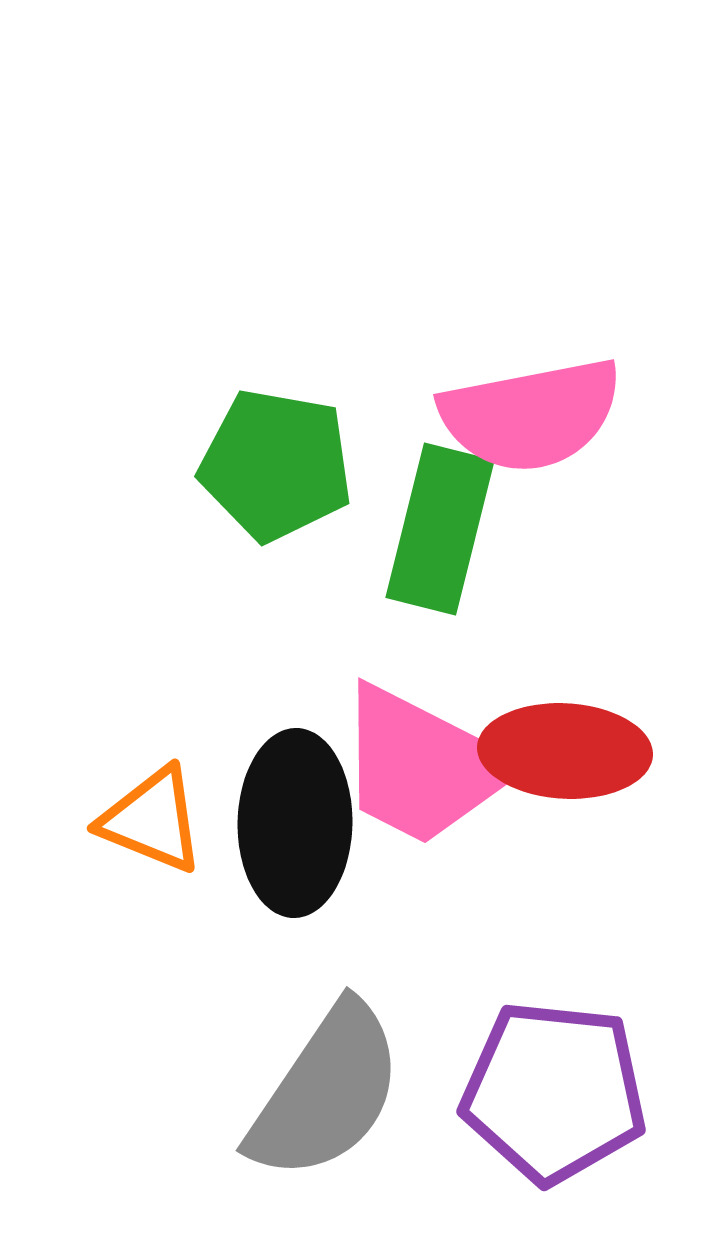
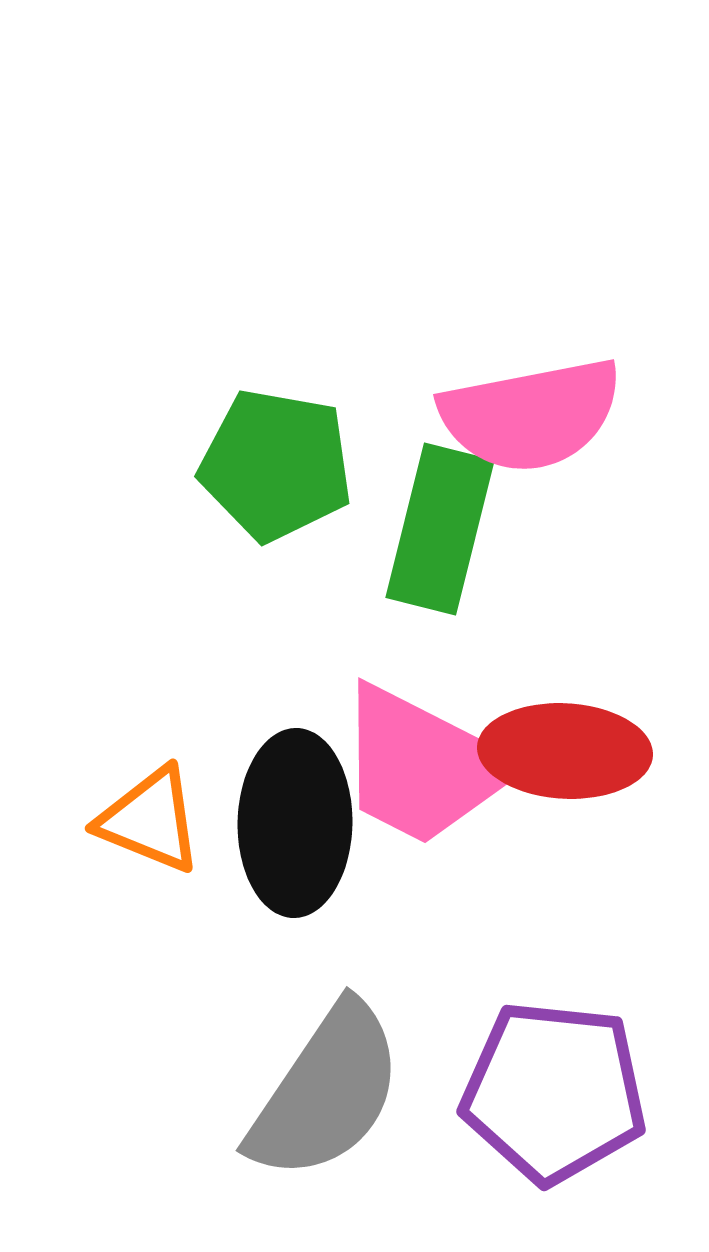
orange triangle: moved 2 px left
